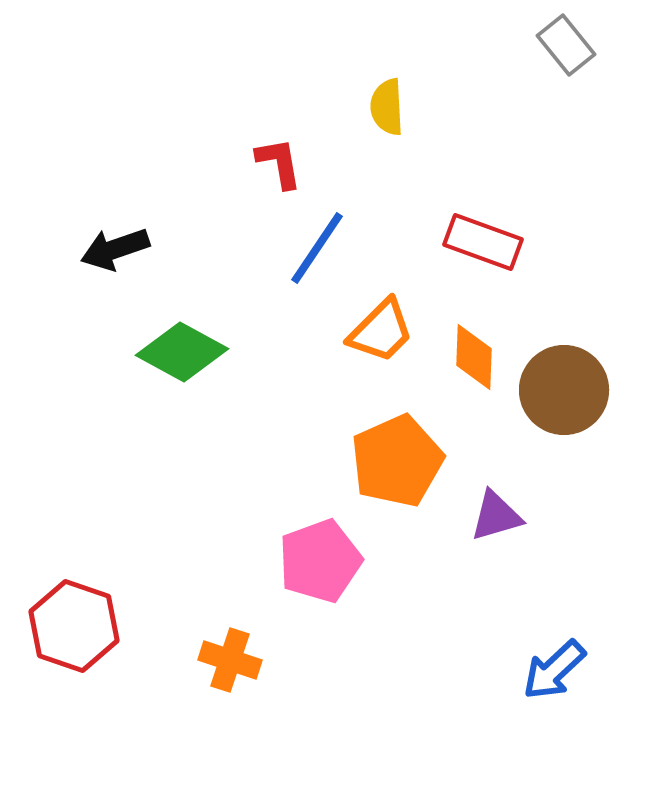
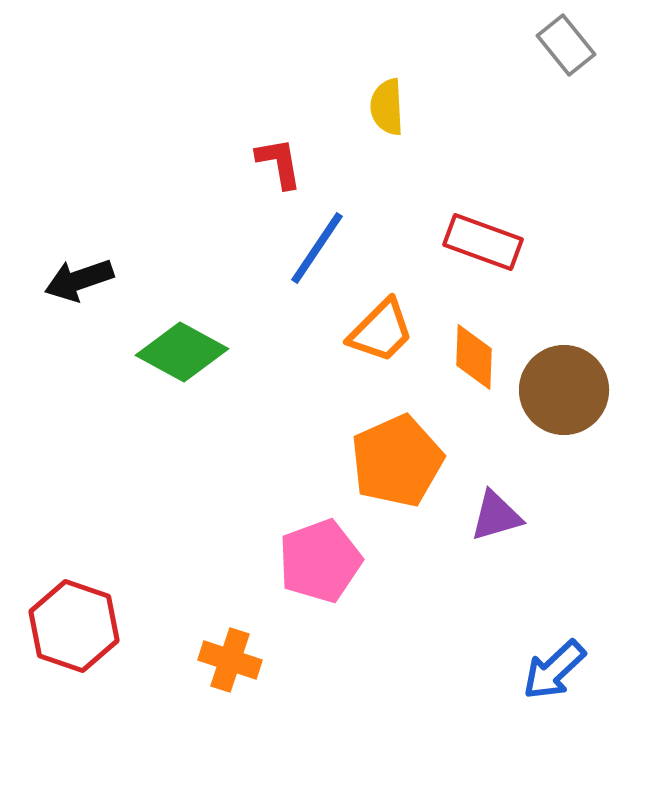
black arrow: moved 36 px left, 31 px down
